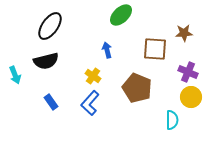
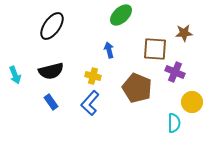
black ellipse: moved 2 px right
blue arrow: moved 2 px right
black semicircle: moved 5 px right, 10 px down
purple cross: moved 13 px left
yellow cross: rotated 21 degrees counterclockwise
yellow circle: moved 1 px right, 5 px down
cyan semicircle: moved 2 px right, 3 px down
